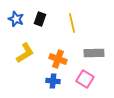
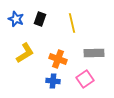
pink square: rotated 24 degrees clockwise
